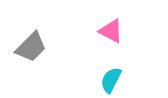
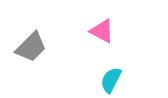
pink triangle: moved 9 px left
